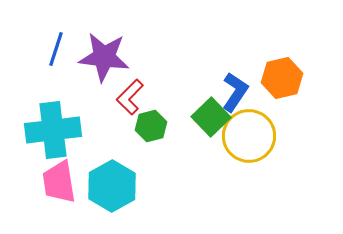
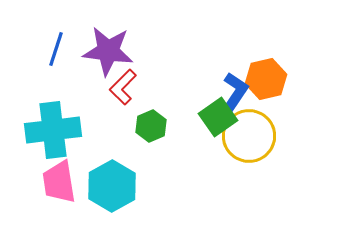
purple star: moved 4 px right, 6 px up
orange hexagon: moved 16 px left, 1 px down
red L-shape: moved 7 px left, 10 px up
green square: moved 7 px right; rotated 9 degrees clockwise
green hexagon: rotated 8 degrees counterclockwise
